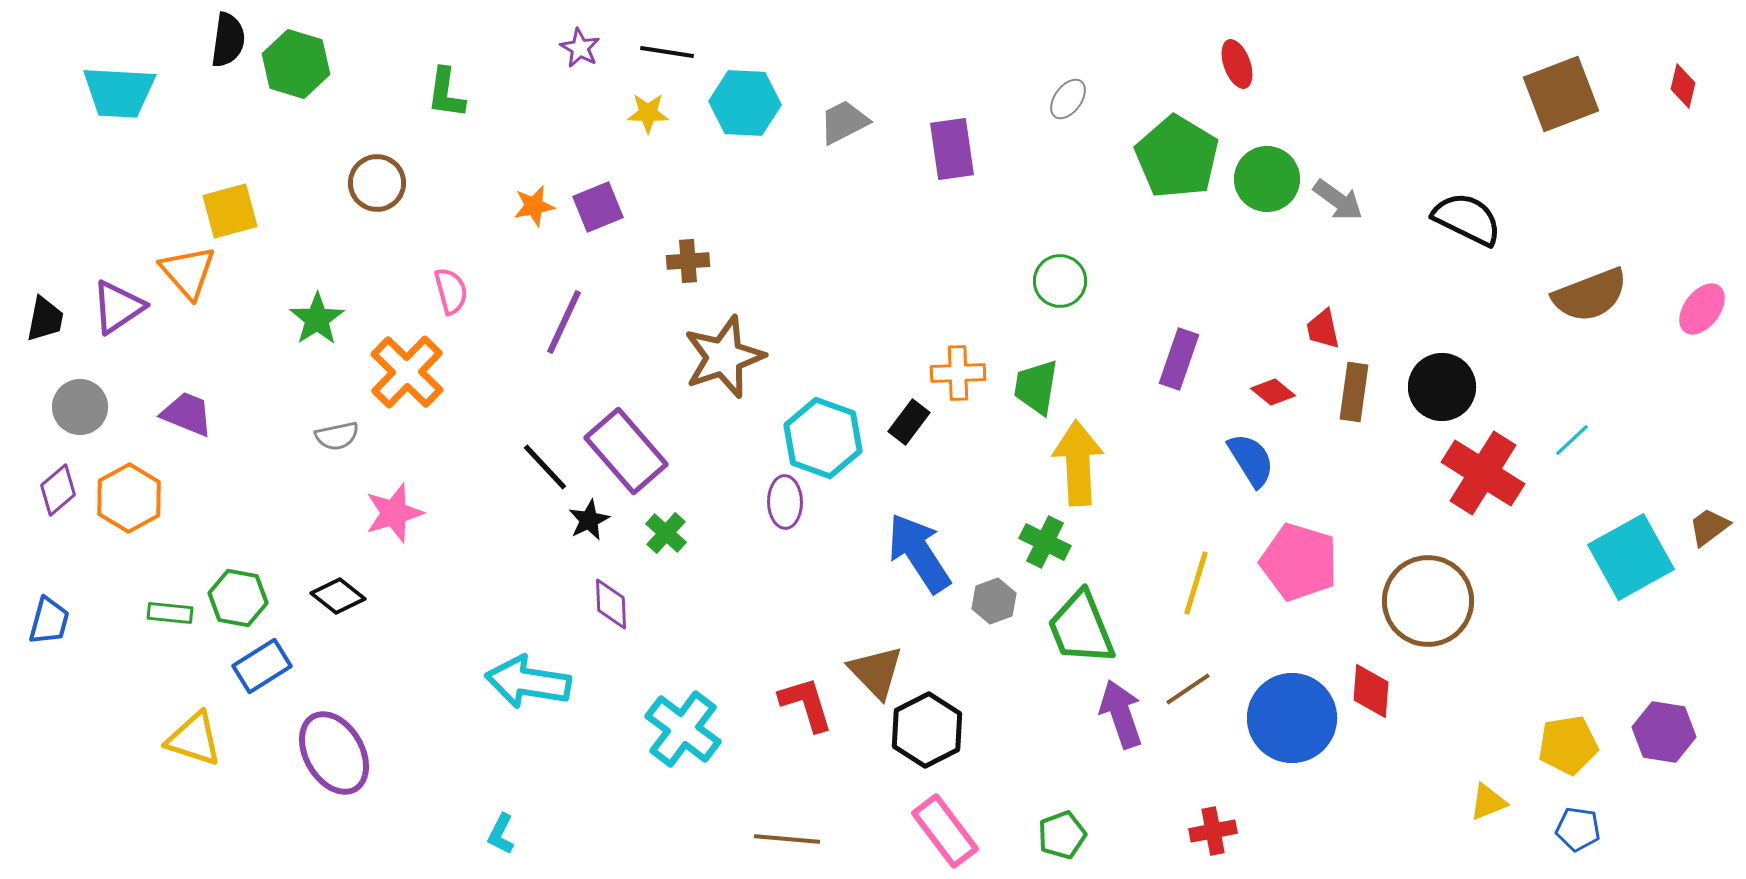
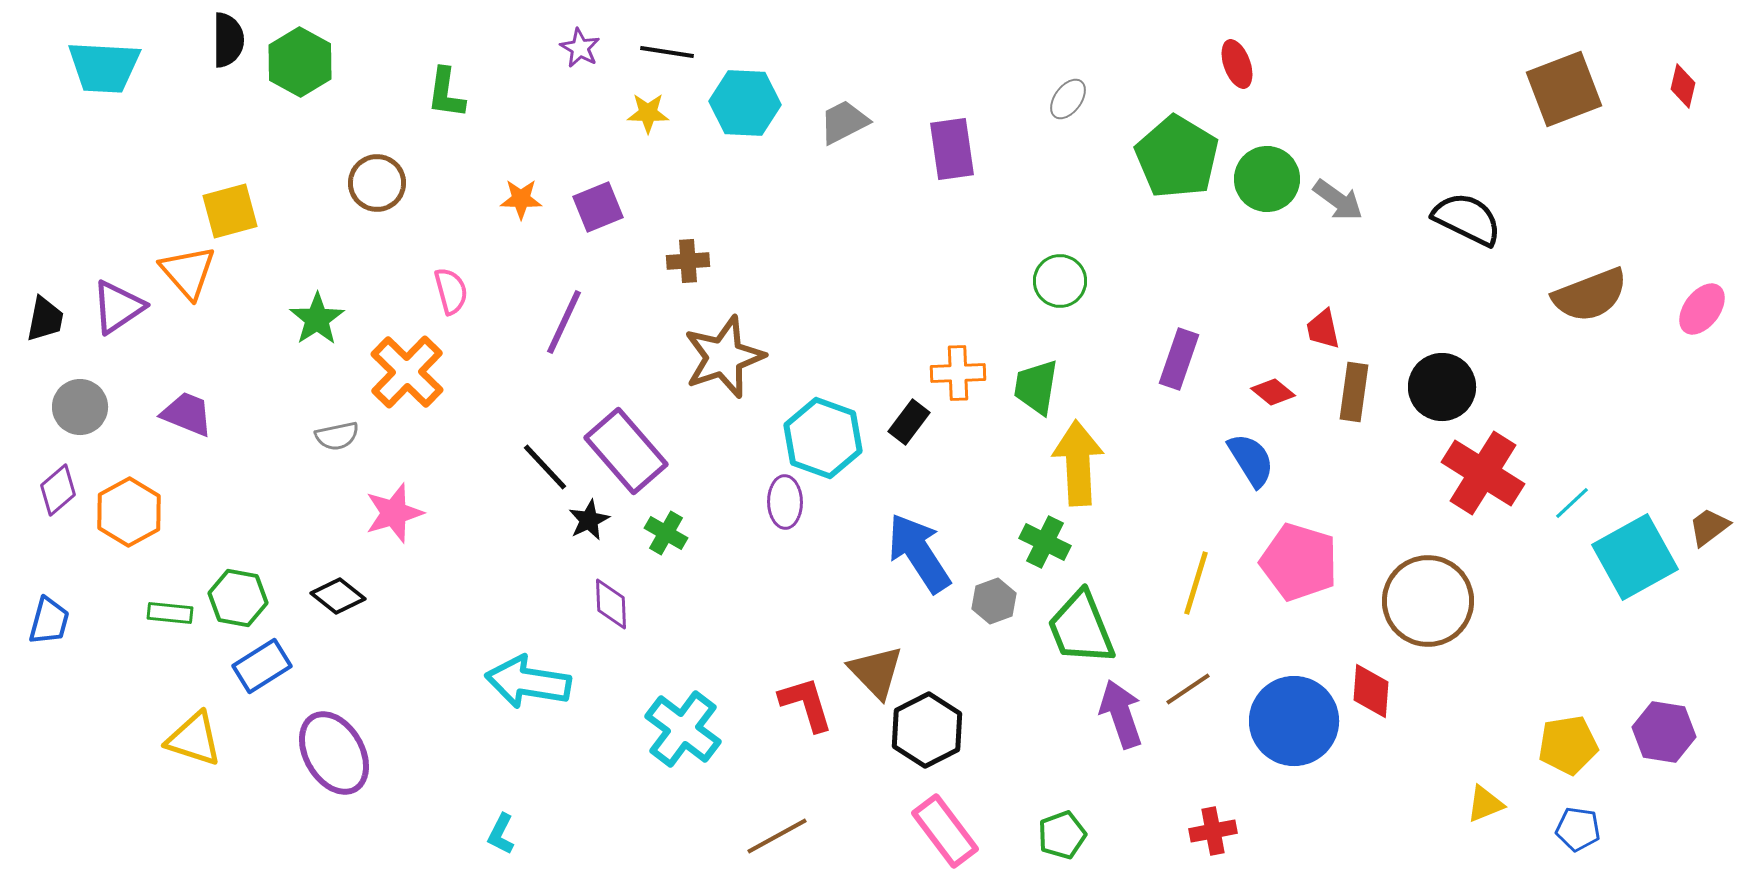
black semicircle at (228, 40): rotated 8 degrees counterclockwise
green hexagon at (296, 64): moved 4 px right, 2 px up; rotated 12 degrees clockwise
cyan trapezoid at (119, 92): moved 15 px left, 25 px up
brown square at (1561, 94): moved 3 px right, 5 px up
orange star at (534, 206): moved 13 px left, 7 px up; rotated 12 degrees clockwise
cyan line at (1572, 440): moved 63 px down
orange hexagon at (129, 498): moved 14 px down
green cross at (666, 533): rotated 12 degrees counterclockwise
cyan square at (1631, 557): moved 4 px right
blue circle at (1292, 718): moved 2 px right, 3 px down
yellow triangle at (1488, 802): moved 3 px left, 2 px down
brown line at (787, 839): moved 10 px left, 3 px up; rotated 34 degrees counterclockwise
